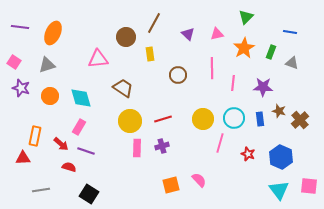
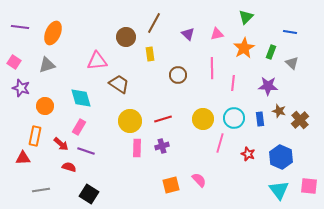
pink triangle at (98, 59): moved 1 px left, 2 px down
gray triangle at (292, 63): rotated 24 degrees clockwise
purple star at (263, 87): moved 5 px right, 1 px up
brown trapezoid at (123, 88): moved 4 px left, 4 px up
orange circle at (50, 96): moved 5 px left, 10 px down
